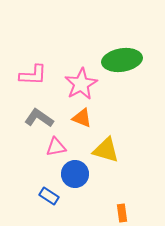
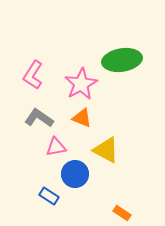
pink L-shape: rotated 120 degrees clockwise
yellow triangle: rotated 12 degrees clockwise
orange rectangle: rotated 48 degrees counterclockwise
